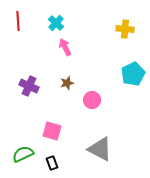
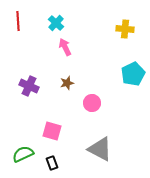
pink circle: moved 3 px down
